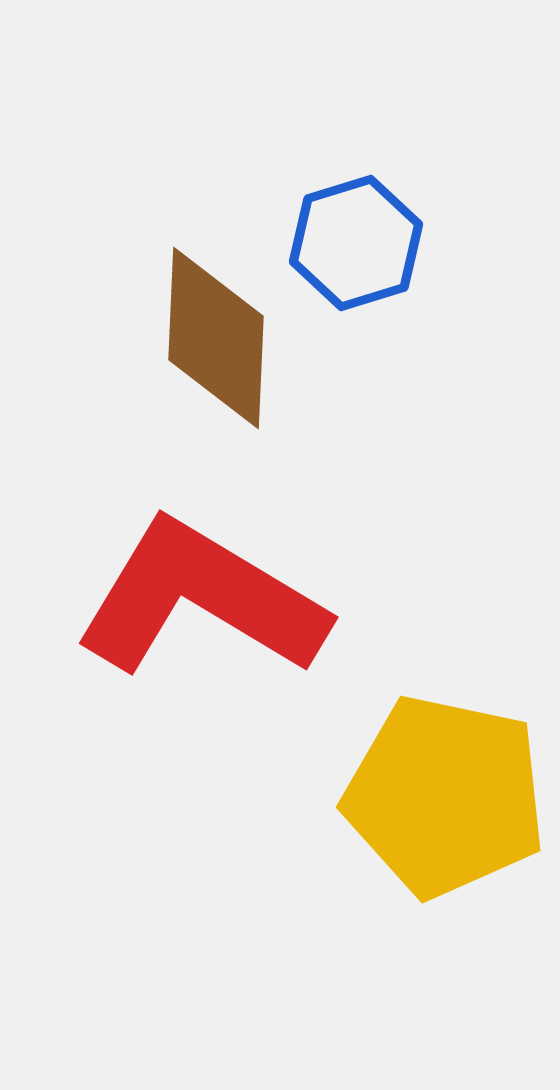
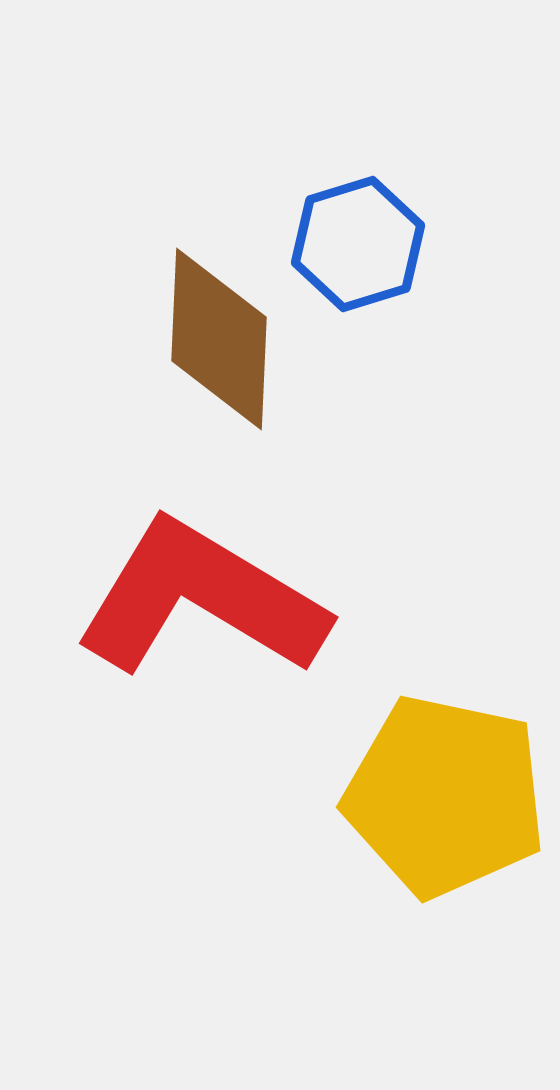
blue hexagon: moved 2 px right, 1 px down
brown diamond: moved 3 px right, 1 px down
